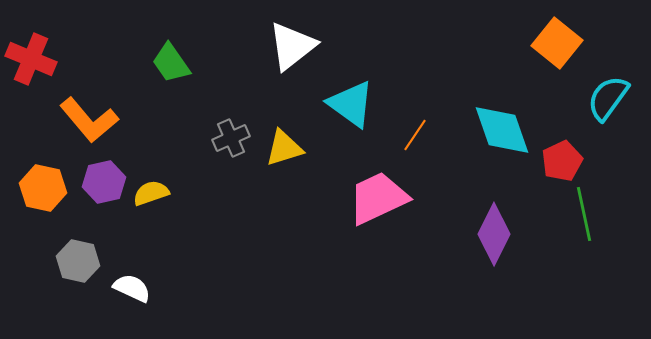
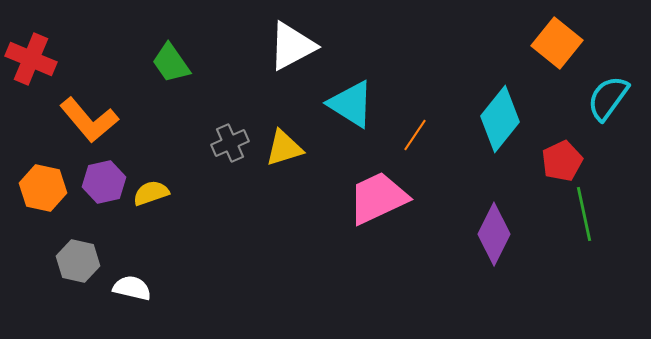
white triangle: rotated 10 degrees clockwise
cyan triangle: rotated 4 degrees counterclockwise
cyan diamond: moved 2 px left, 11 px up; rotated 58 degrees clockwise
gray cross: moved 1 px left, 5 px down
white semicircle: rotated 12 degrees counterclockwise
